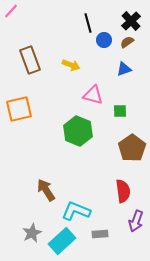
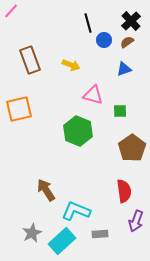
red semicircle: moved 1 px right
